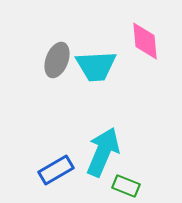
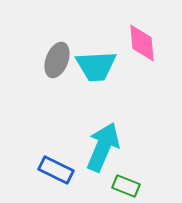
pink diamond: moved 3 px left, 2 px down
cyan arrow: moved 5 px up
blue rectangle: rotated 56 degrees clockwise
